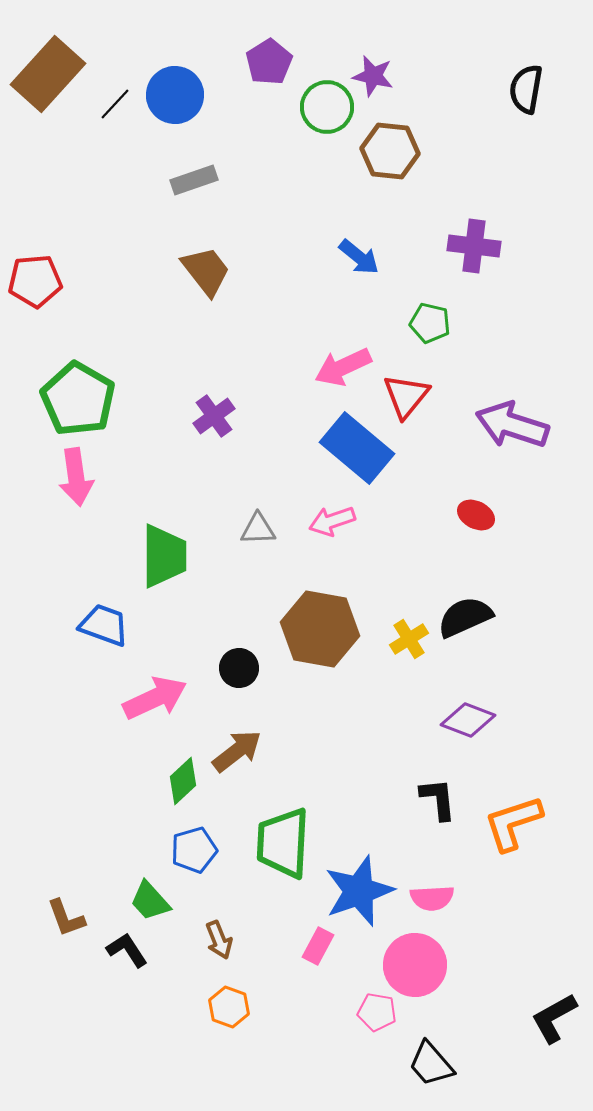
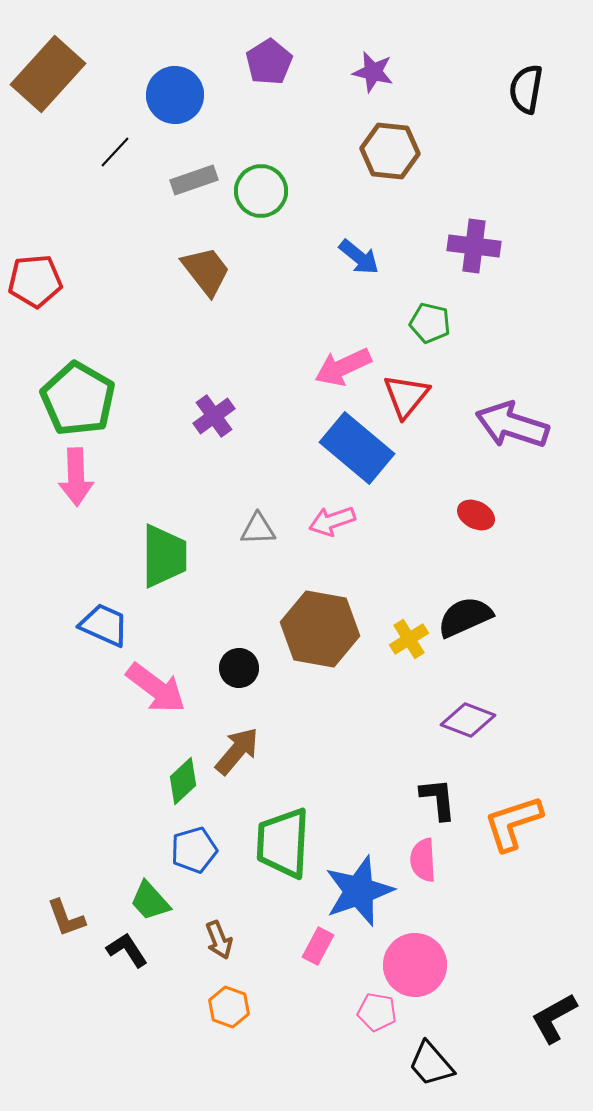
purple star at (373, 76): moved 4 px up
black line at (115, 104): moved 48 px down
green circle at (327, 107): moved 66 px left, 84 px down
pink arrow at (76, 477): rotated 6 degrees clockwise
blue trapezoid at (104, 625): rotated 4 degrees clockwise
pink arrow at (155, 698): moved 1 px right, 10 px up; rotated 62 degrees clockwise
brown arrow at (237, 751): rotated 12 degrees counterclockwise
pink semicircle at (432, 898): moved 9 px left, 38 px up; rotated 90 degrees clockwise
